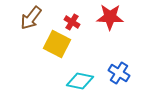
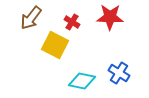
yellow square: moved 2 px left, 1 px down
cyan diamond: moved 2 px right
